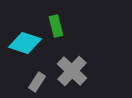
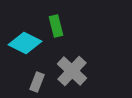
cyan diamond: rotated 8 degrees clockwise
gray rectangle: rotated 12 degrees counterclockwise
